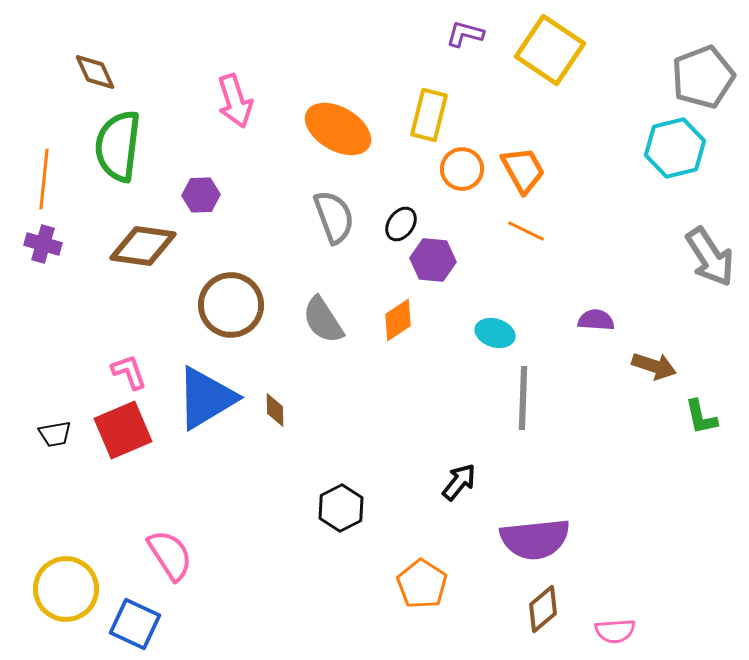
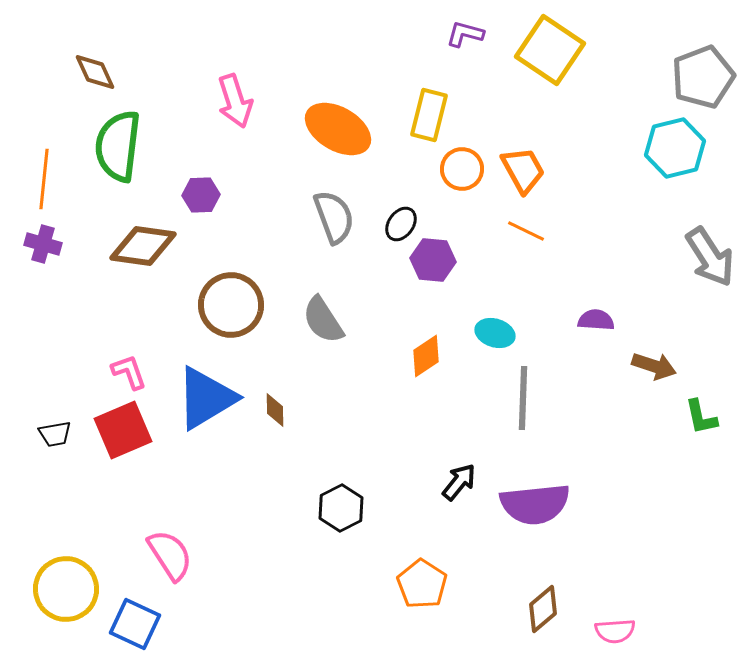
orange diamond at (398, 320): moved 28 px right, 36 px down
purple semicircle at (535, 539): moved 35 px up
